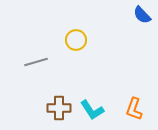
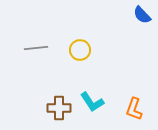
yellow circle: moved 4 px right, 10 px down
gray line: moved 14 px up; rotated 10 degrees clockwise
cyan L-shape: moved 8 px up
